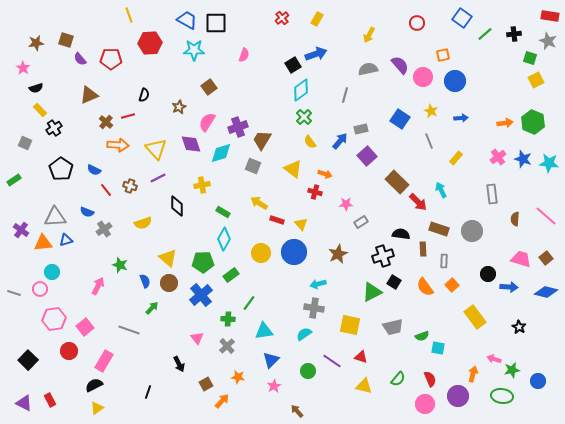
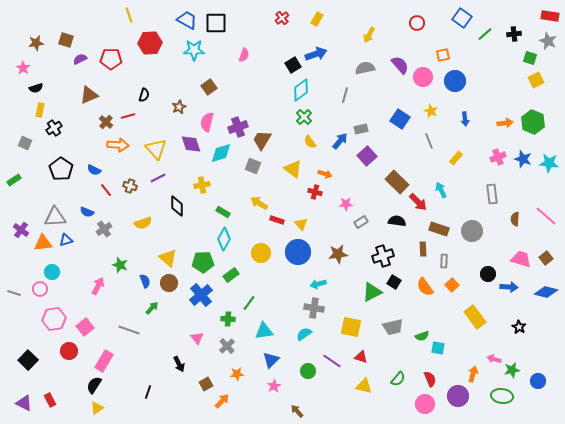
purple semicircle at (80, 59): rotated 104 degrees clockwise
gray semicircle at (368, 69): moved 3 px left, 1 px up
yellow rectangle at (40, 110): rotated 56 degrees clockwise
blue arrow at (461, 118): moved 4 px right, 1 px down; rotated 88 degrees clockwise
pink semicircle at (207, 122): rotated 18 degrees counterclockwise
pink cross at (498, 157): rotated 14 degrees clockwise
black semicircle at (401, 234): moved 4 px left, 13 px up
blue circle at (294, 252): moved 4 px right
brown star at (338, 254): rotated 18 degrees clockwise
yellow square at (350, 325): moved 1 px right, 2 px down
orange star at (238, 377): moved 1 px left, 3 px up; rotated 16 degrees counterclockwise
black semicircle at (94, 385): rotated 30 degrees counterclockwise
